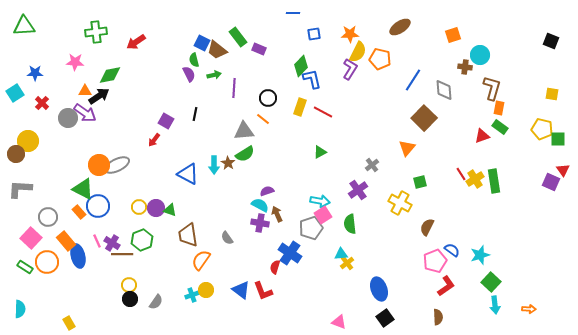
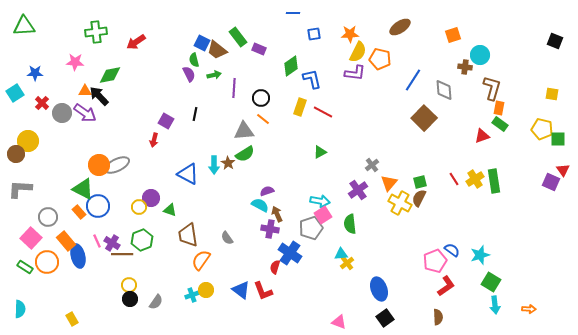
black square at (551, 41): moved 4 px right
green diamond at (301, 66): moved 10 px left; rotated 10 degrees clockwise
purple L-shape at (350, 69): moved 5 px right, 4 px down; rotated 65 degrees clockwise
black arrow at (99, 96): rotated 100 degrees counterclockwise
black circle at (268, 98): moved 7 px left
gray circle at (68, 118): moved 6 px left, 5 px up
green rectangle at (500, 127): moved 3 px up
red arrow at (154, 140): rotated 24 degrees counterclockwise
orange triangle at (407, 148): moved 18 px left, 35 px down
red line at (461, 174): moved 7 px left, 5 px down
purple circle at (156, 208): moved 5 px left, 10 px up
purple cross at (260, 223): moved 10 px right, 6 px down
brown semicircle at (427, 227): moved 8 px left, 29 px up
green square at (491, 282): rotated 12 degrees counterclockwise
yellow rectangle at (69, 323): moved 3 px right, 4 px up
